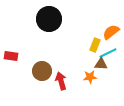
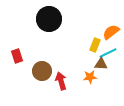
red rectangle: moved 6 px right; rotated 64 degrees clockwise
